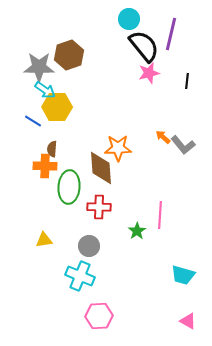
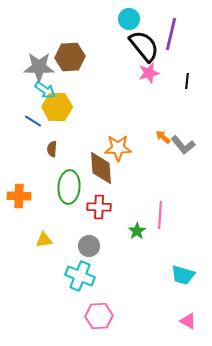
brown hexagon: moved 1 px right, 2 px down; rotated 16 degrees clockwise
orange cross: moved 26 px left, 30 px down
